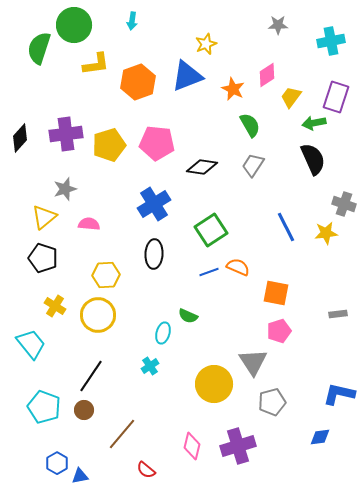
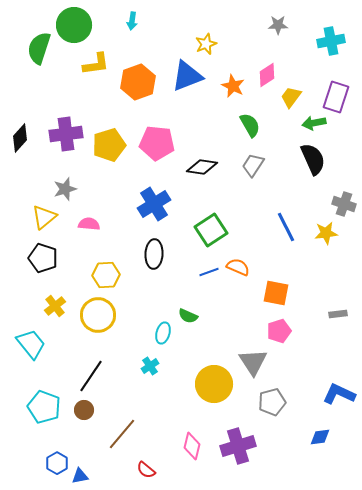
orange star at (233, 89): moved 3 px up
yellow cross at (55, 306): rotated 20 degrees clockwise
blue L-shape at (339, 394): rotated 12 degrees clockwise
